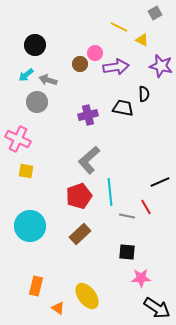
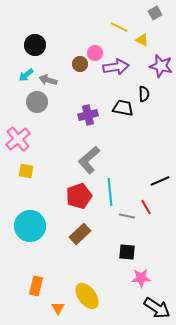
pink cross: rotated 25 degrees clockwise
black line: moved 1 px up
orange triangle: rotated 24 degrees clockwise
